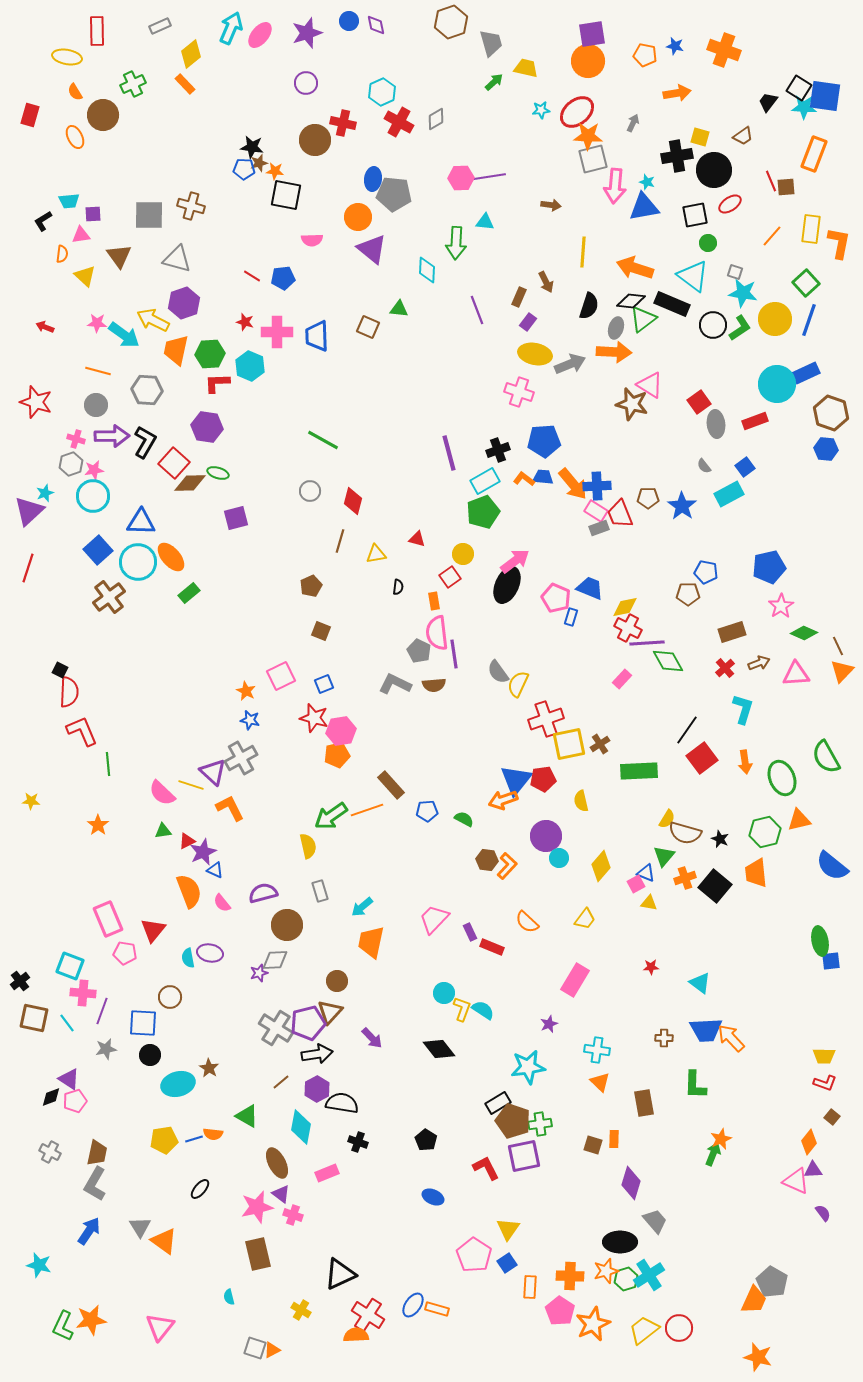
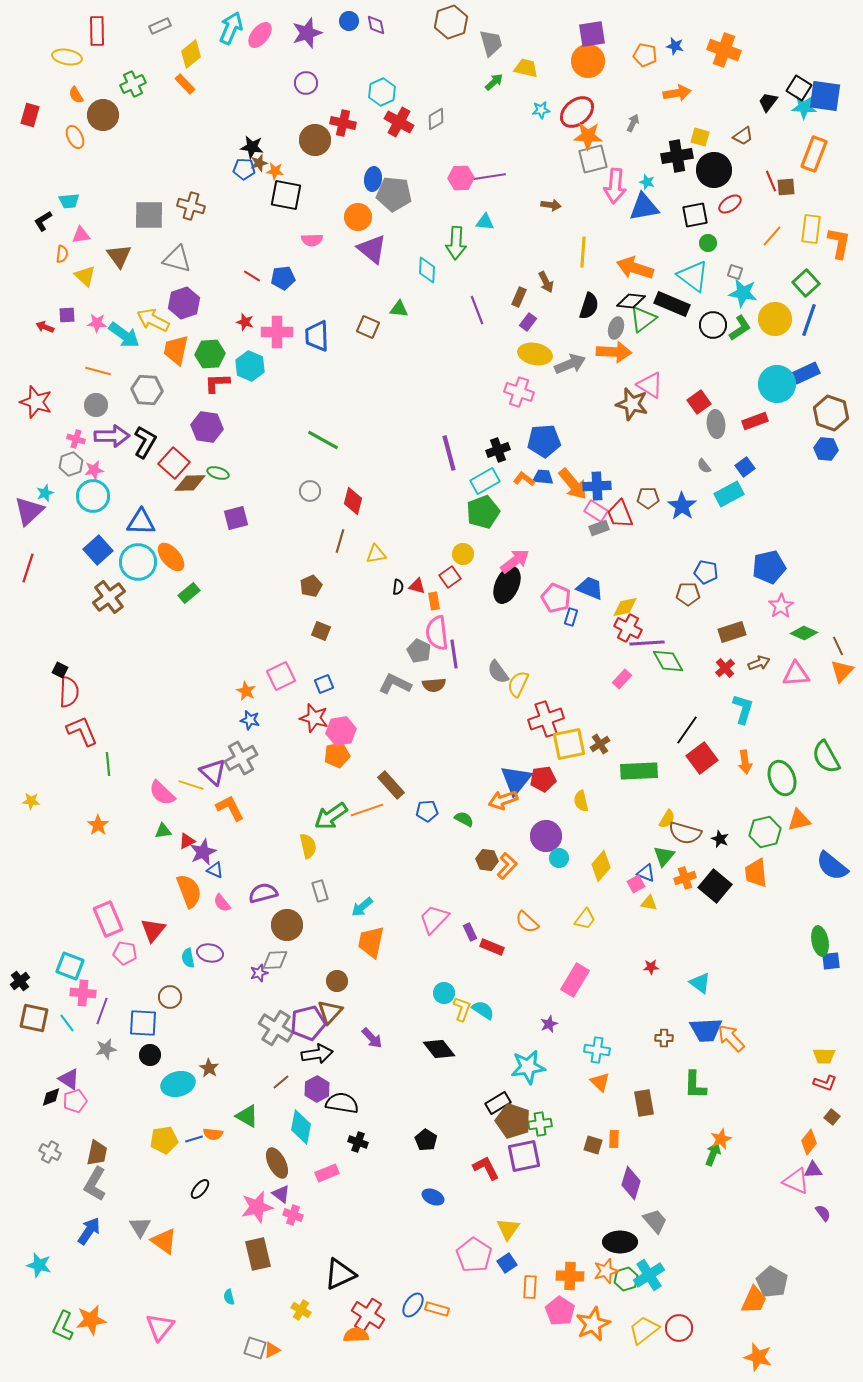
orange semicircle at (75, 92): moved 1 px right, 3 px down
purple square at (93, 214): moved 26 px left, 101 px down
red triangle at (417, 539): moved 47 px down
